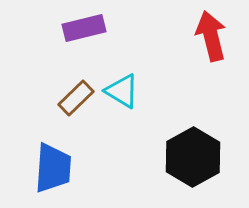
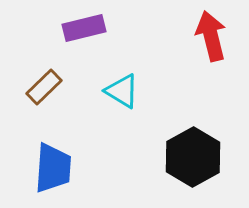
brown rectangle: moved 32 px left, 11 px up
